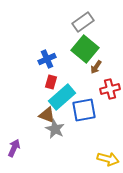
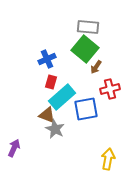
gray rectangle: moved 5 px right, 5 px down; rotated 40 degrees clockwise
blue square: moved 2 px right, 1 px up
yellow arrow: rotated 95 degrees counterclockwise
